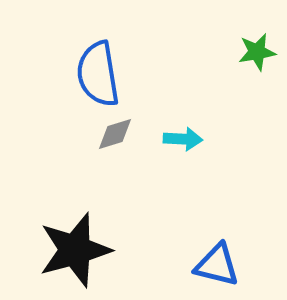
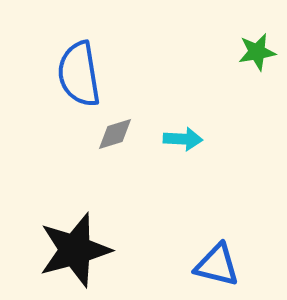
blue semicircle: moved 19 px left
